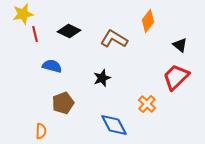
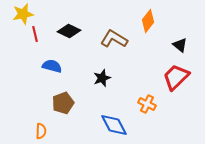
orange cross: rotated 18 degrees counterclockwise
